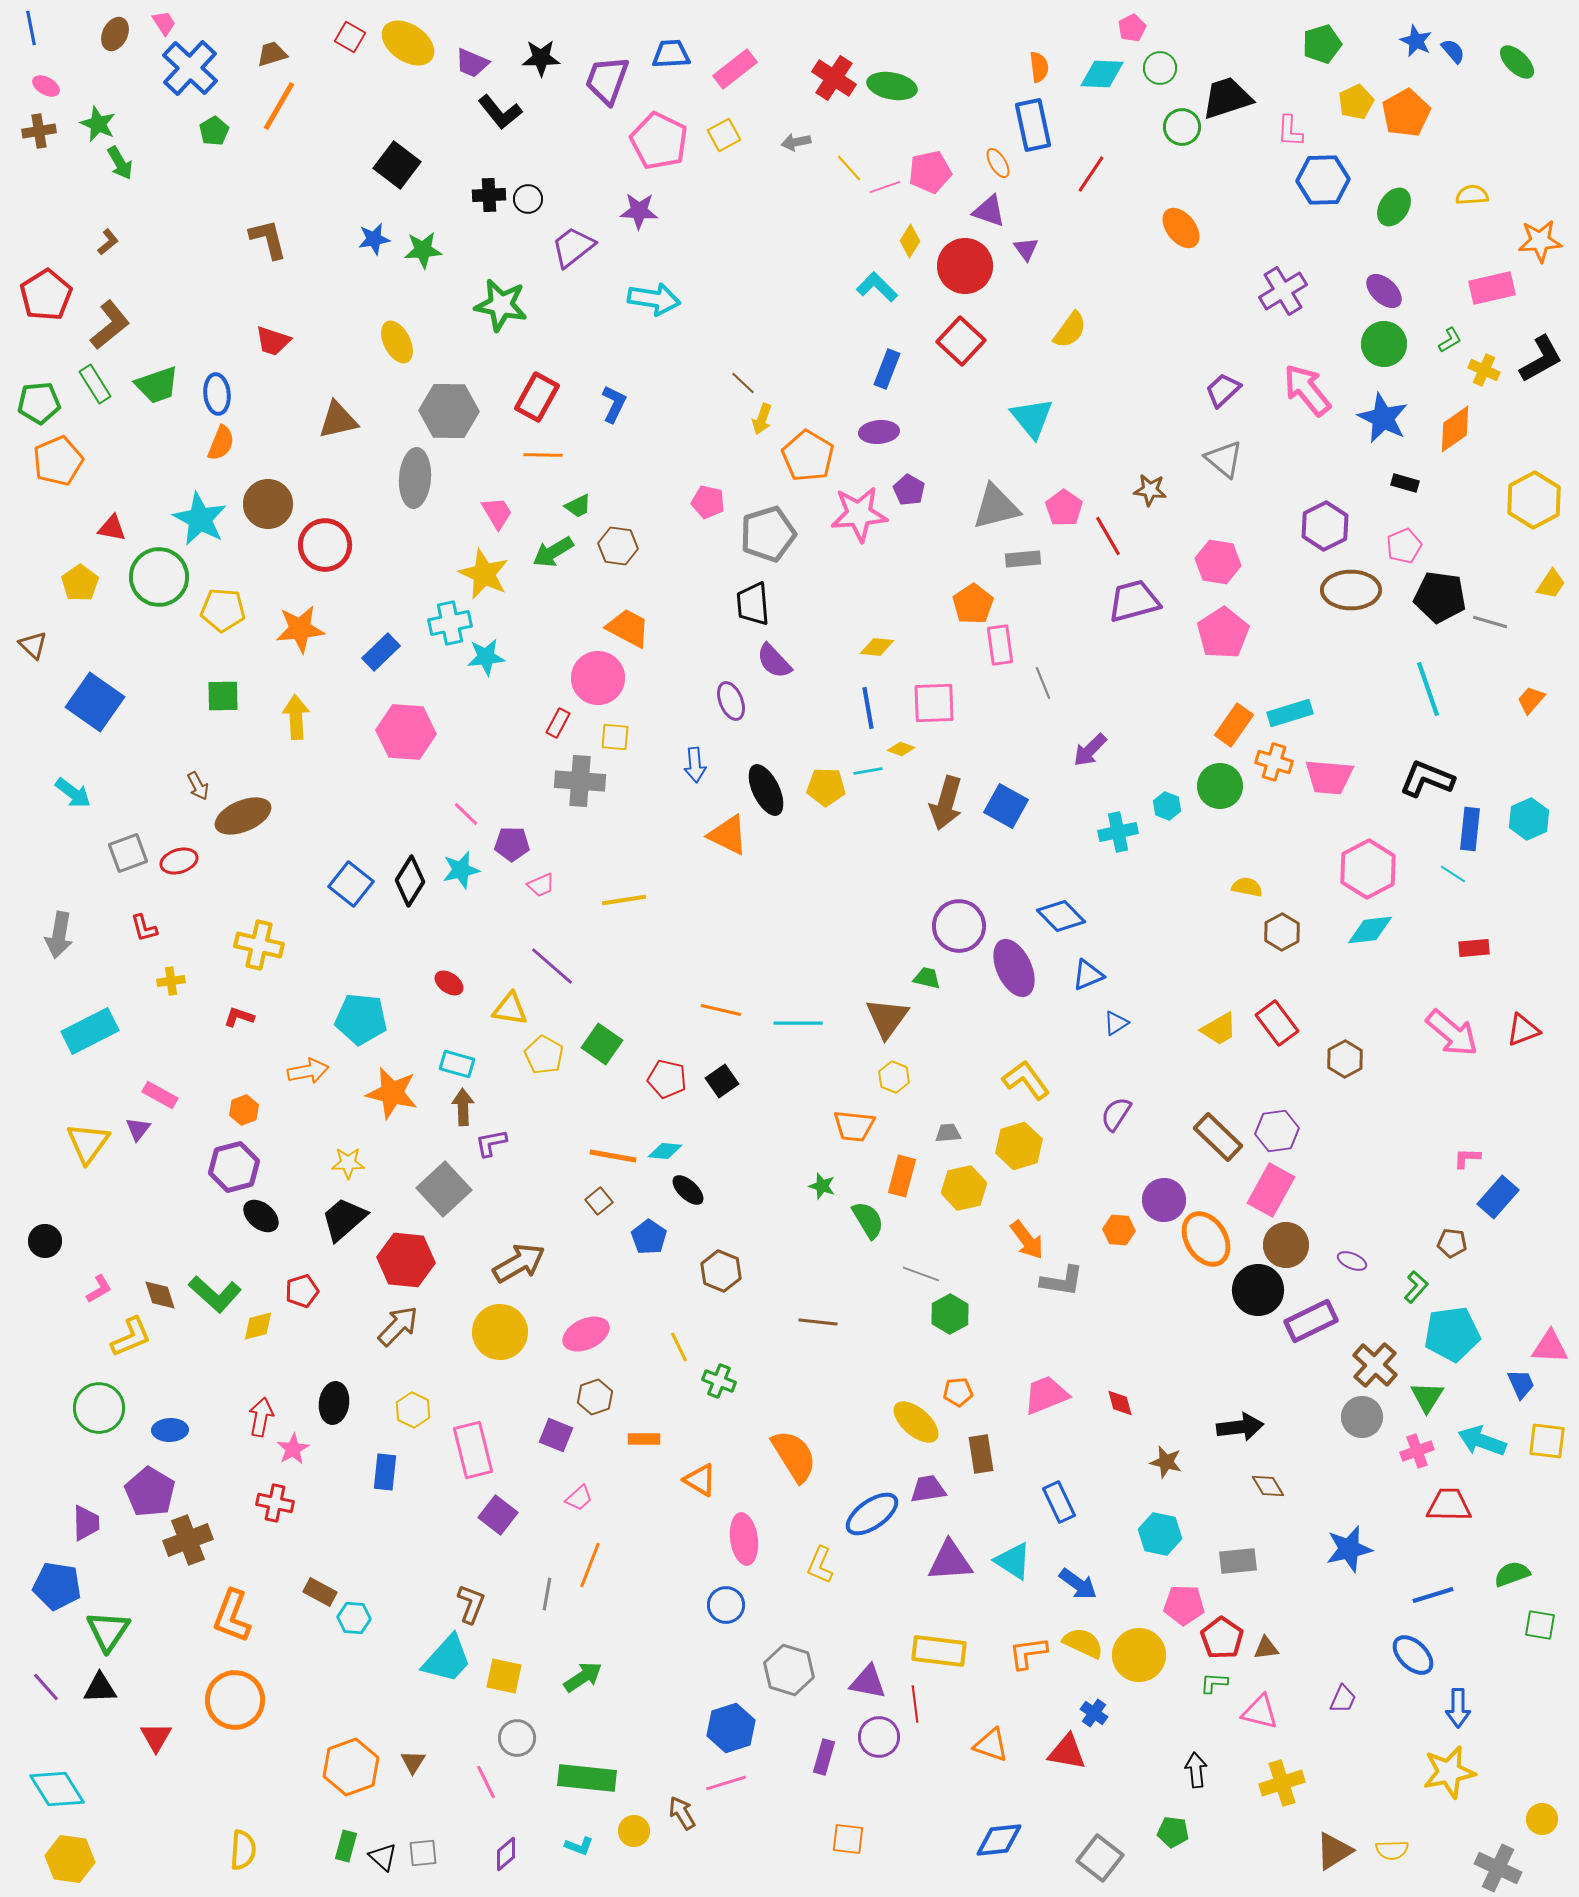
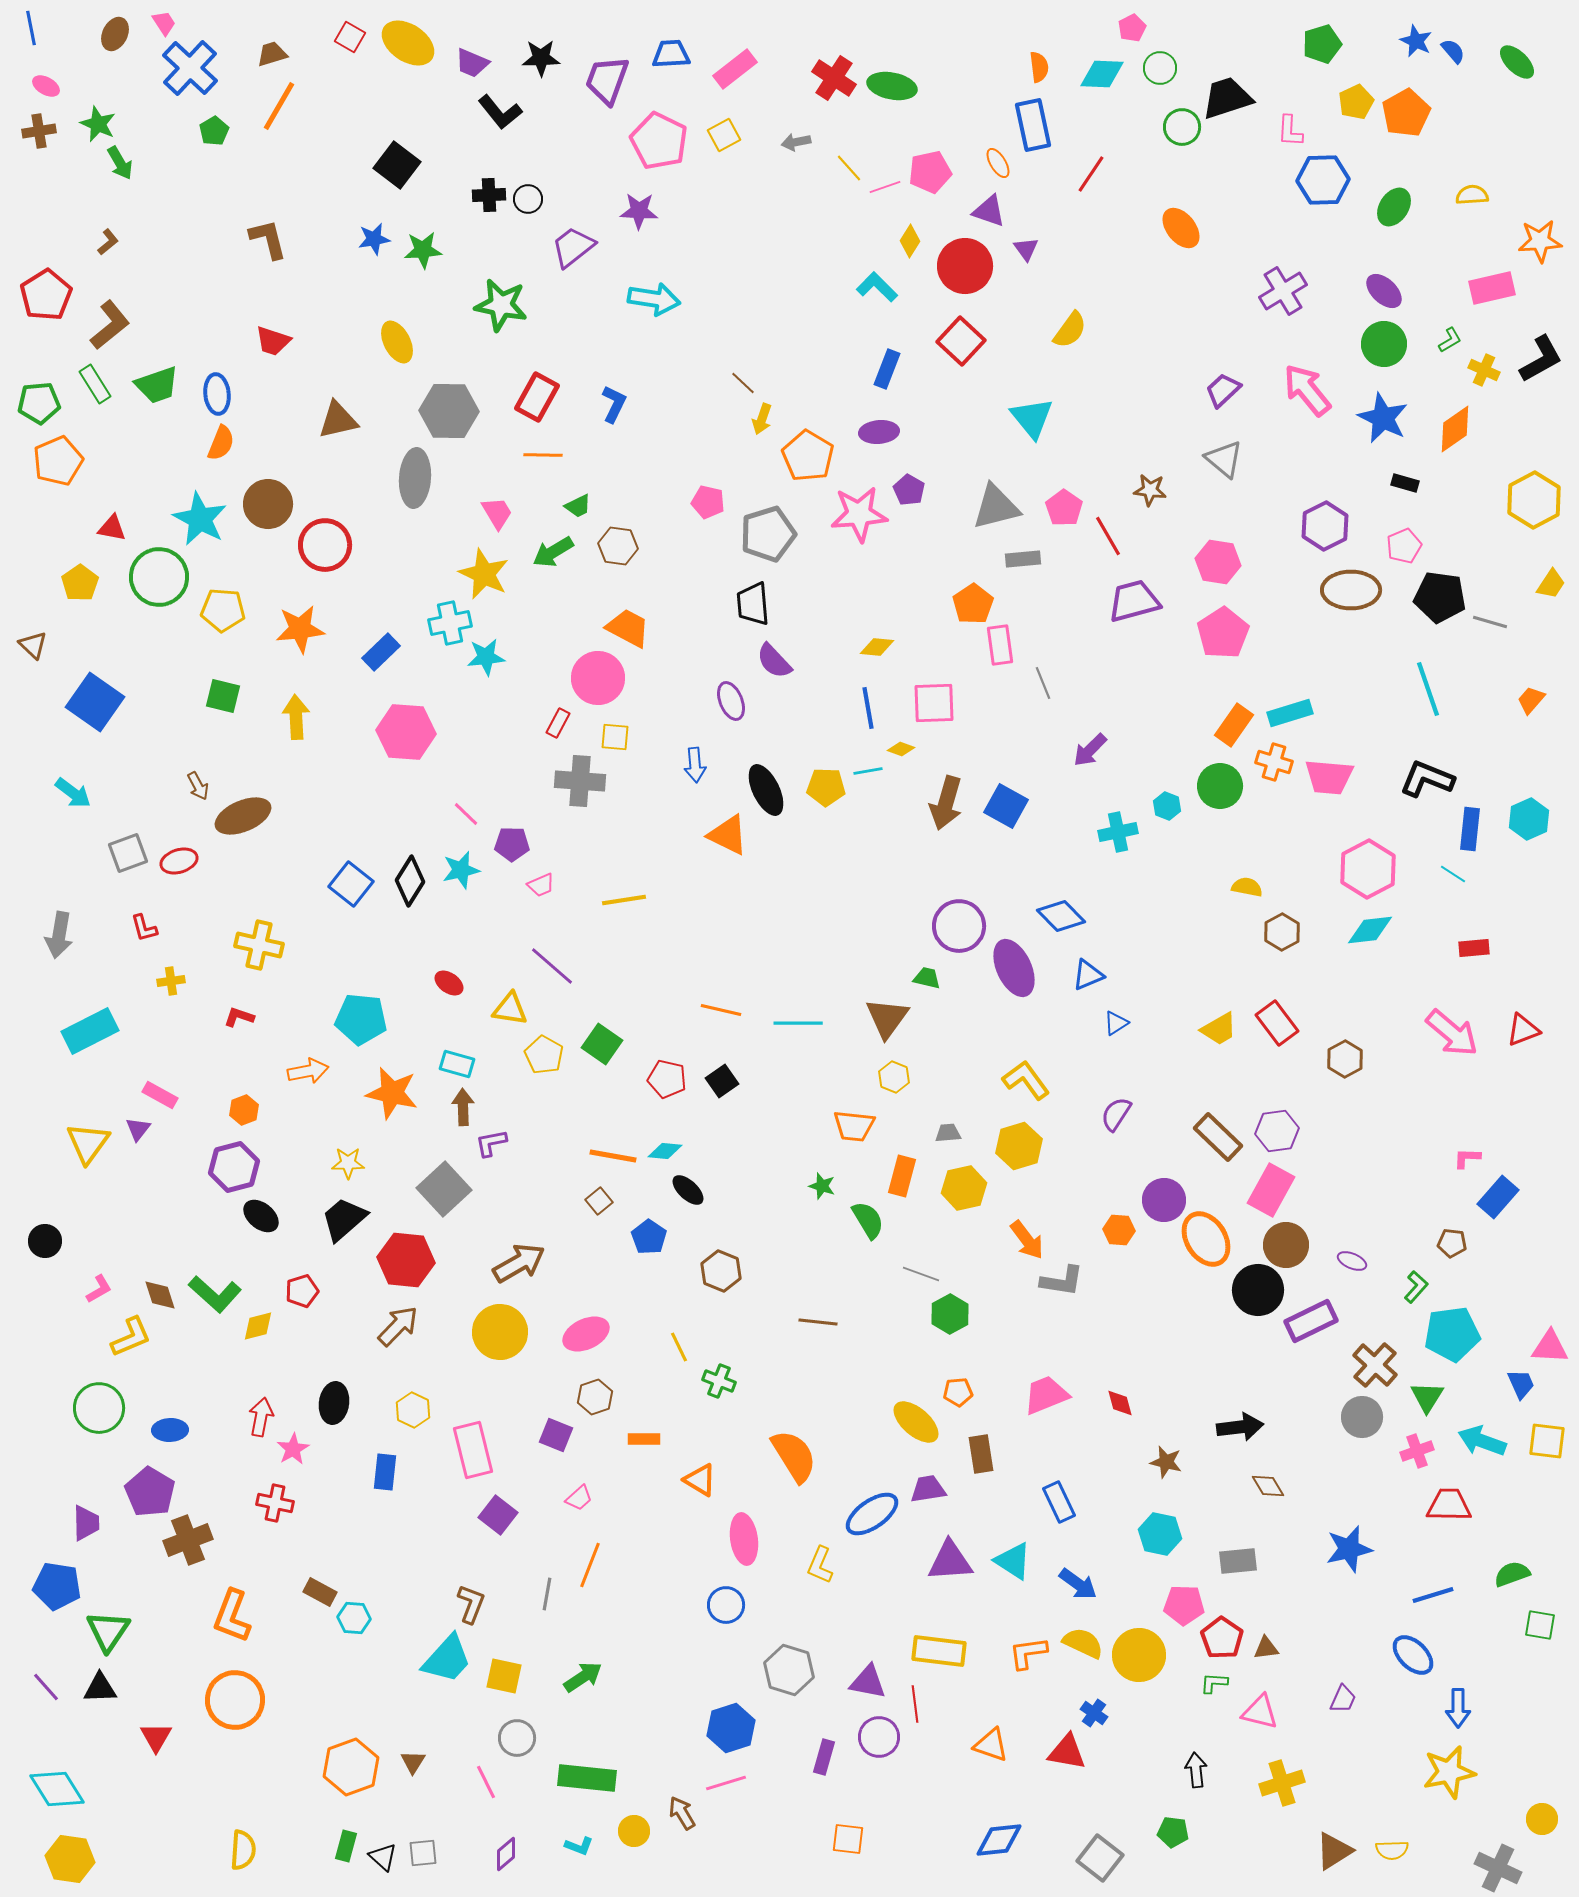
green square at (223, 696): rotated 15 degrees clockwise
